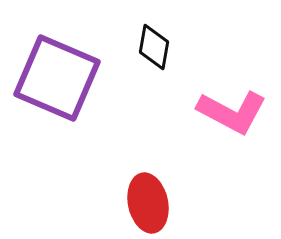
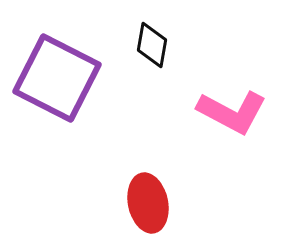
black diamond: moved 2 px left, 2 px up
purple square: rotated 4 degrees clockwise
